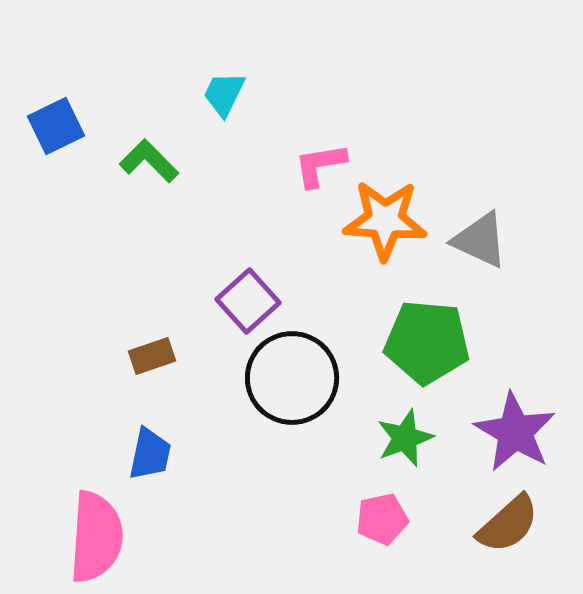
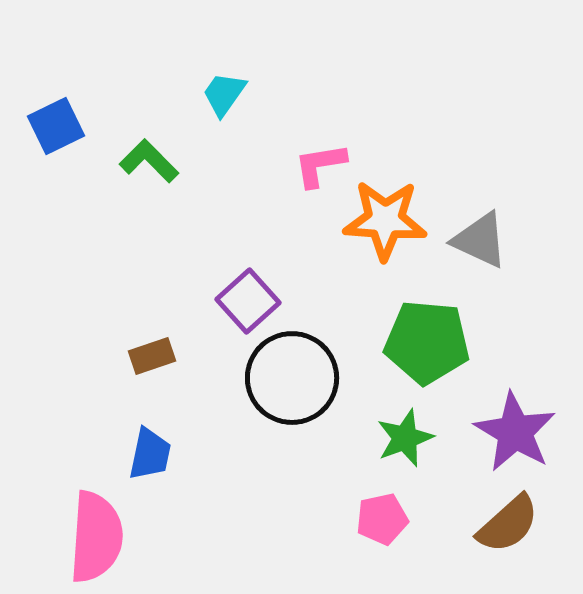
cyan trapezoid: rotated 9 degrees clockwise
